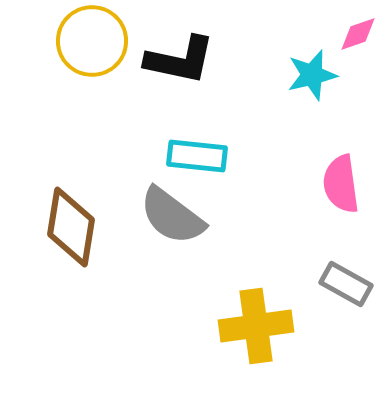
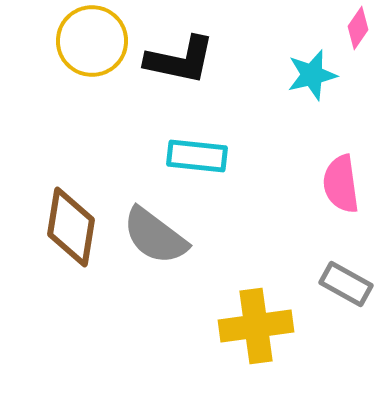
pink diamond: moved 6 px up; rotated 36 degrees counterclockwise
gray semicircle: moved 17 px left, 20 px down
